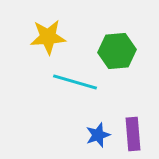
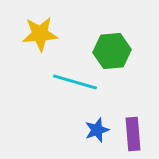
yellow star: moved 8 px left, 3 px up
green hexagon: moved 5 px left
blue star: moved 1 px left, 5 px up
